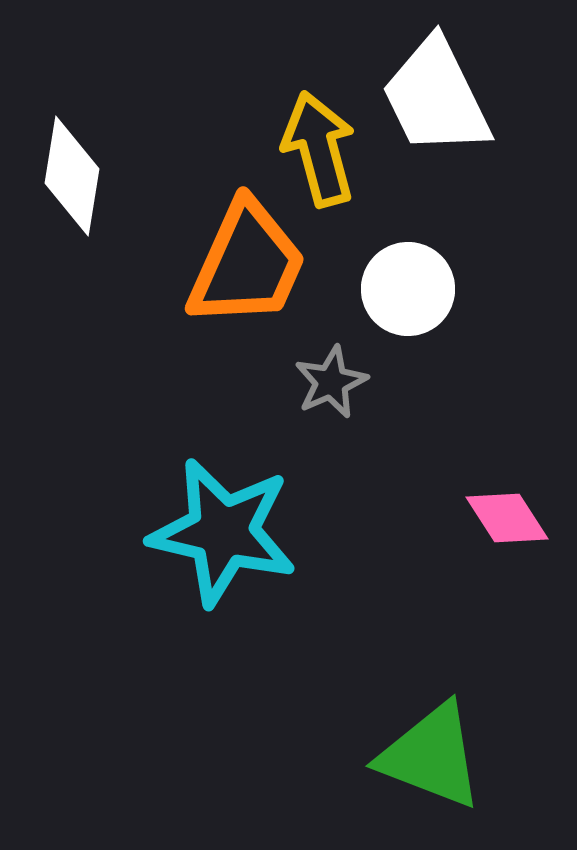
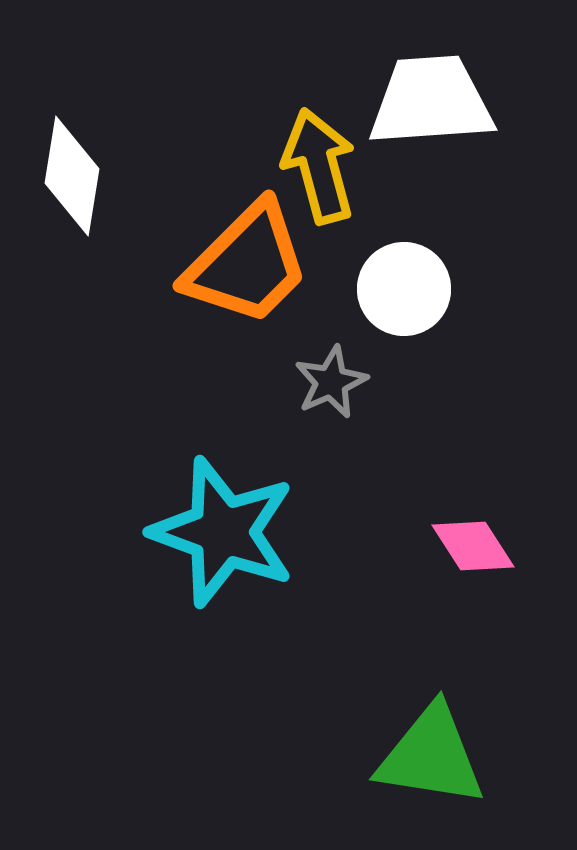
white trapezoid: moved 5 px left, 4 px down; rotated 112 degrees clockwise
yellow arrow: moved 17 px down
orange trapezoid: rotated 21 degrees clockwise
white circle: moved 4 px left
pink diamond: moved 34 px left, 28 px down
cyan star: rotated 7 degrees clockwise
green triangle: rotated 12 degrees counterclockwise
